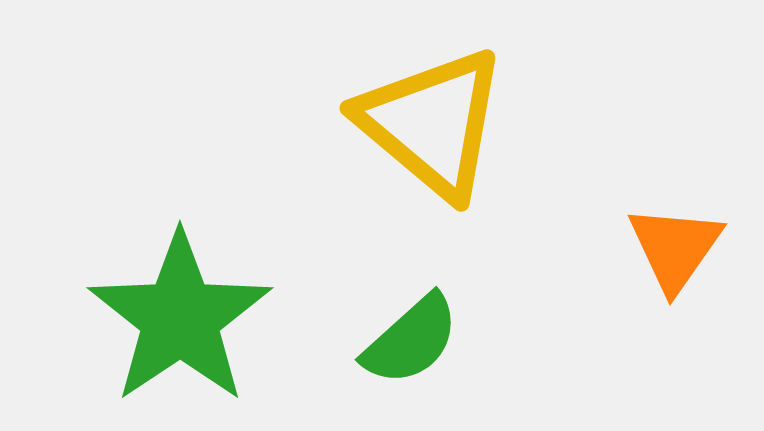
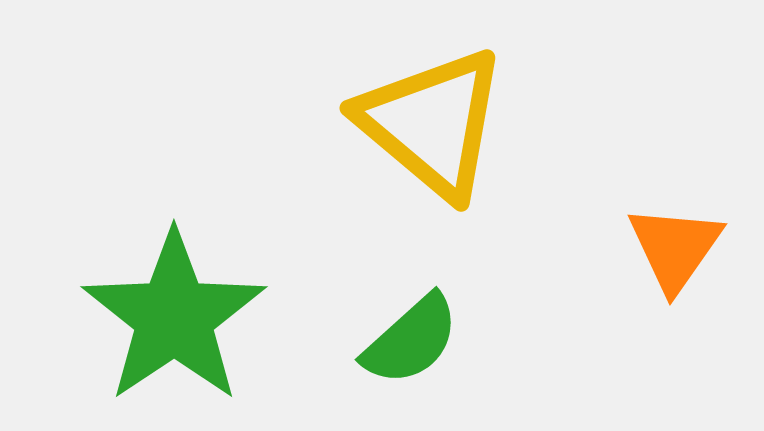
green star: moved 6 px left, 1 px up
